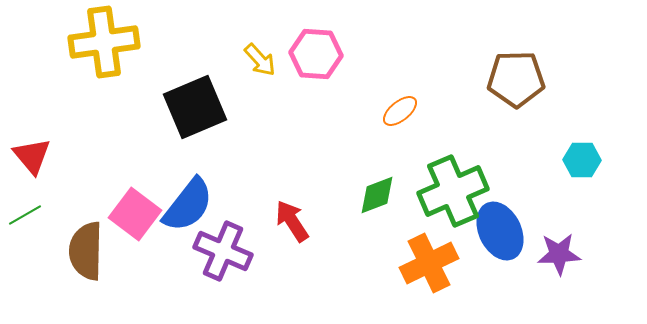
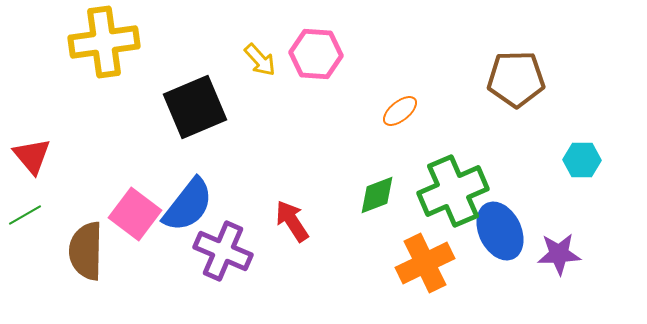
orange cross: moved 4 px left
